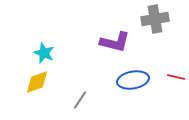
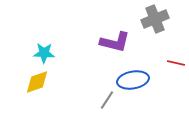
gray cross: rotated 12 degrees counterclockwise
cyan star: rotated 20 degrees counterclockwise
red line: moved 14 px up
gray line: moved 27 px right
